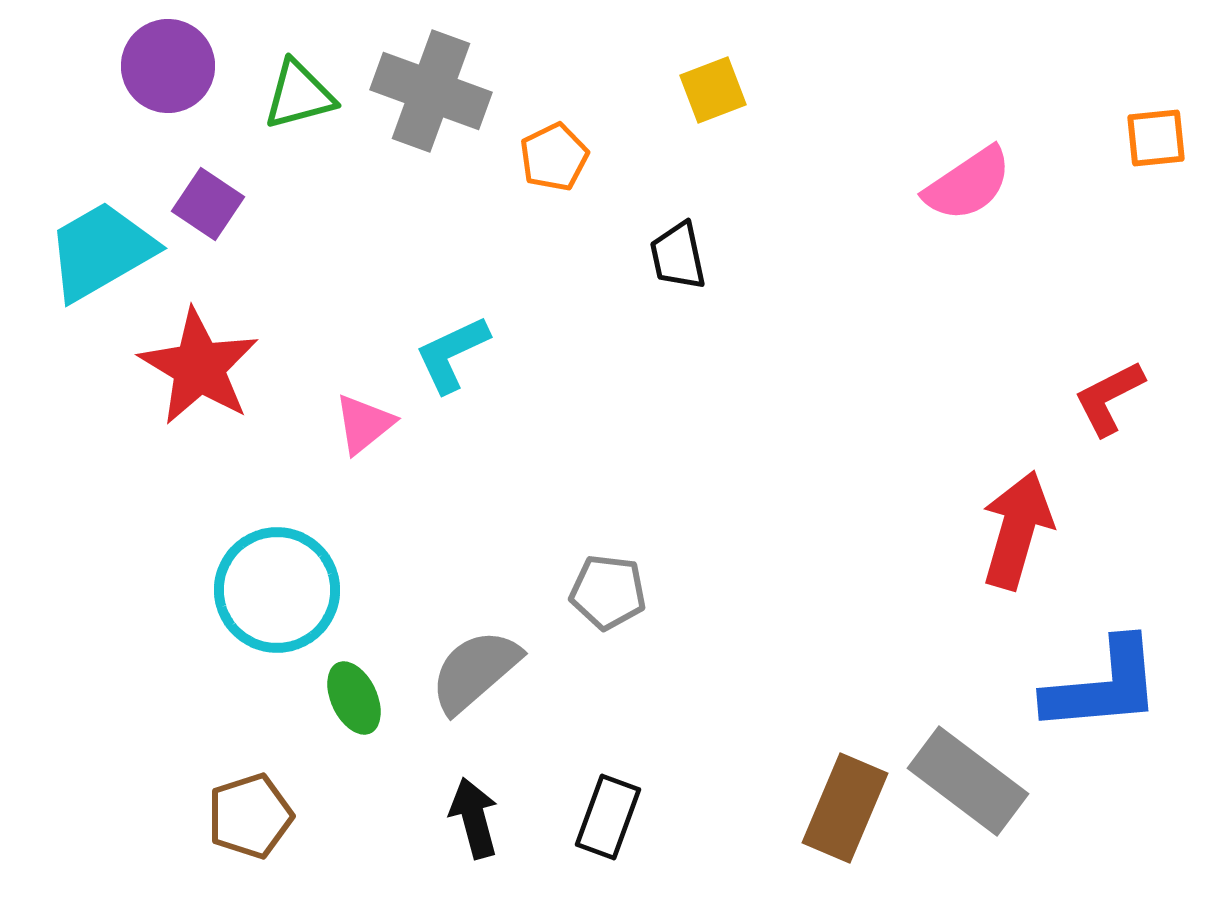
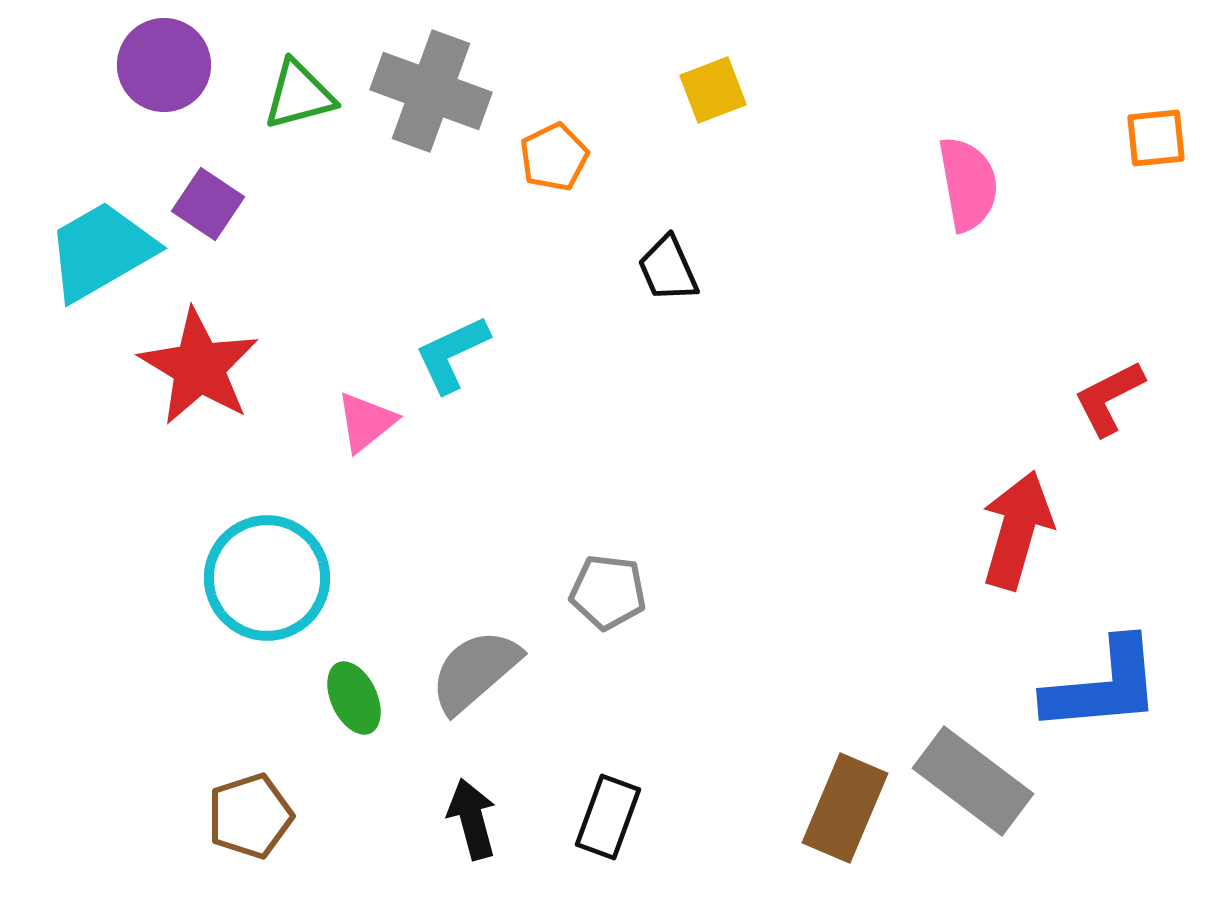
purple circle: moved 4 px left, 1 px up
pink semicircle: rotated 66 degrees counterclockwise
black trapezoid: moved 10 px left, 13 px down; rotated 12 degrees counterclockwise
pink triangle: moved 2 px right, 2 px up
cyan circle: moved 10 px left, 12 px up
gray rectangle: moved 5 px right
black arrow: moved 2 px left, 1 px down
